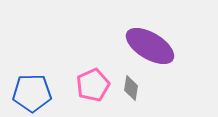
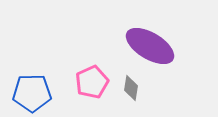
pink pentagon: moved 1 px left, 3 px up
